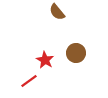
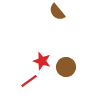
brown circle: moved 10 px left, 14 px down
red star: moved 3 px left, 1 px down; rotated 12 degrees counterclockwise
